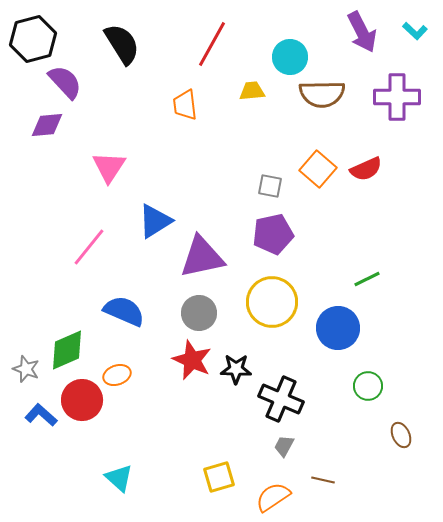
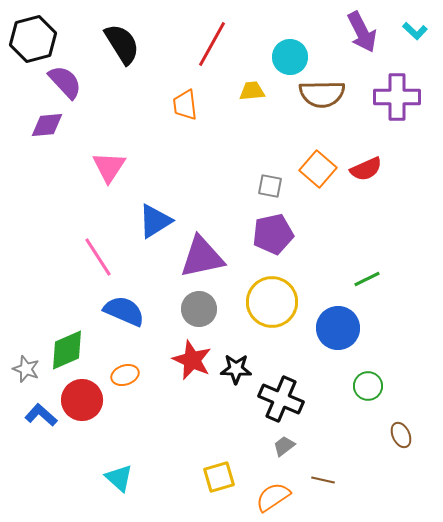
pink line: moved 9 px right, 10 px down; rotated 72 degrees counterclockwise
gray circle: moved 4 px up
orange ellipse: moved 8 px right
gray trapezoid: rotated 25 degrees clockwise
